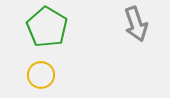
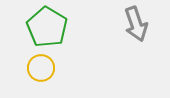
yellow circle: moved 7 px up
